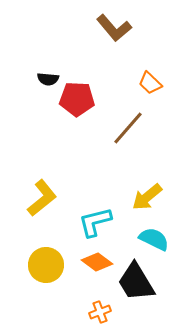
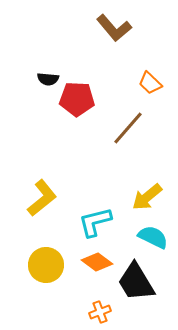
cyan semicircle: moved 1 px left, 2 px up
